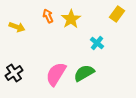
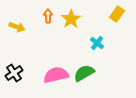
orange arrow: rotated 24 degrees clockwise
pink semicircle: moved 1 px down; rotated 45 degrees clockwise
